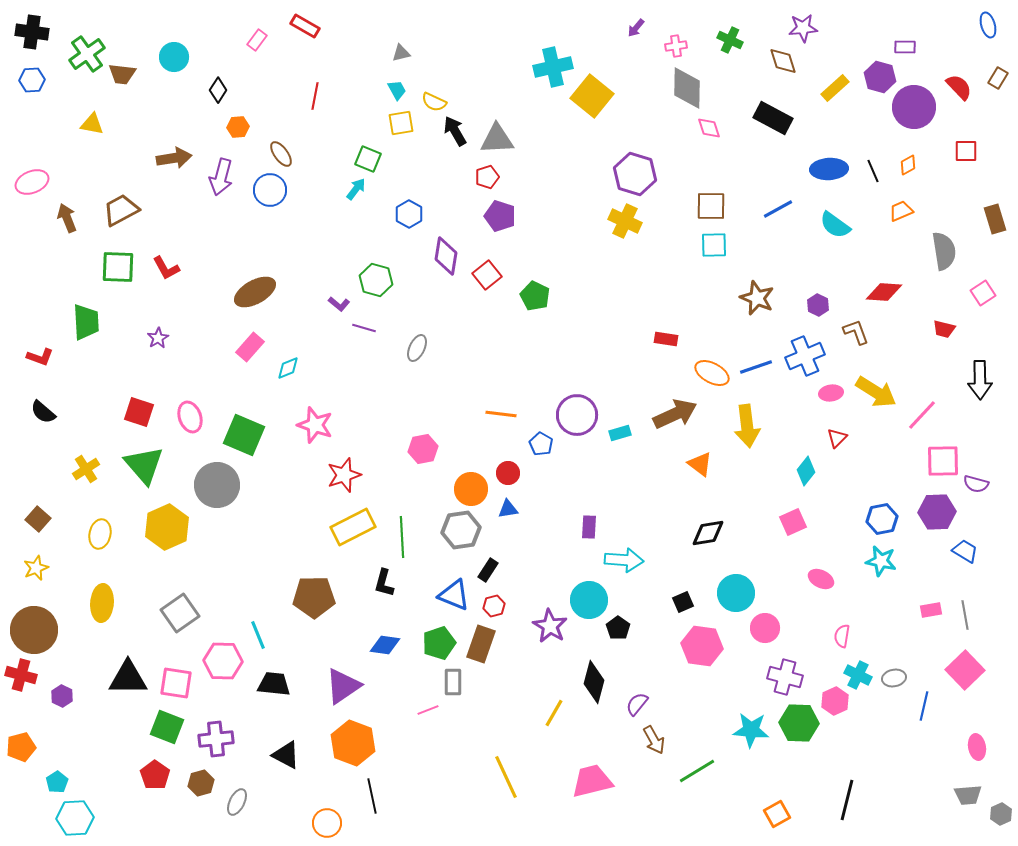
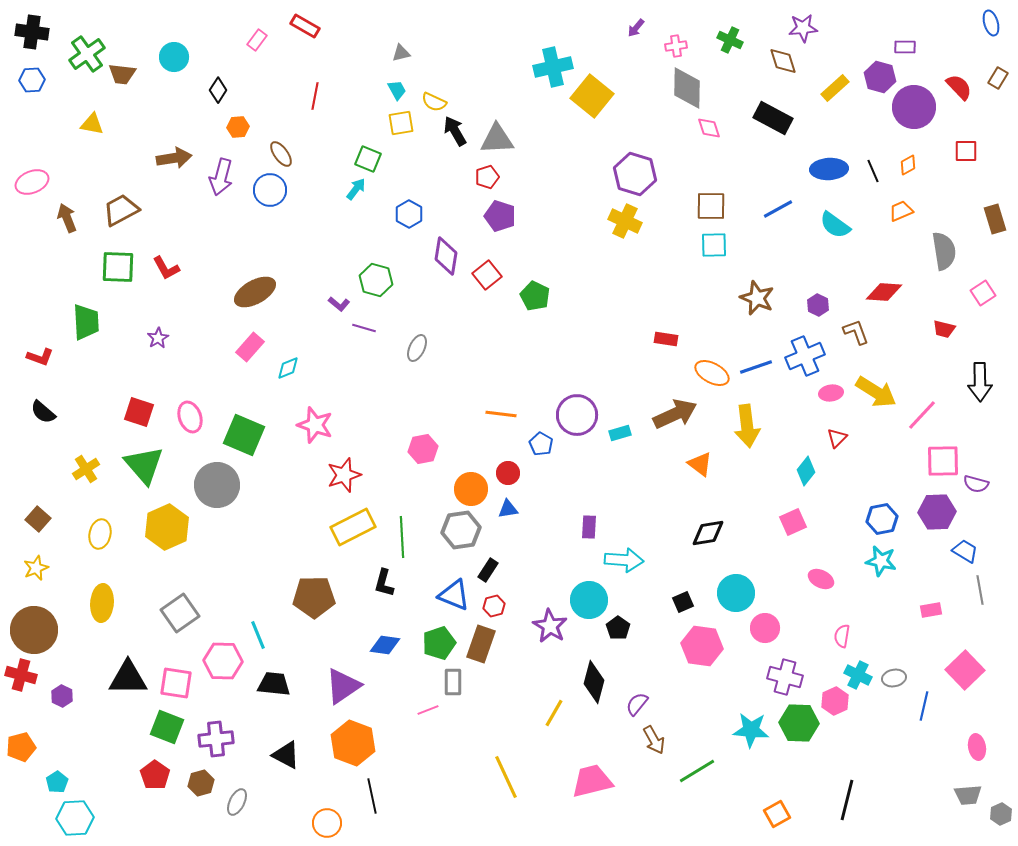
blue ellipse at (988, 25): moved 3 px right, 2 px up
black arrow at (980, 380): moved 2 px down
gray line at (965, 615): moved 15 px right, 25 px up
